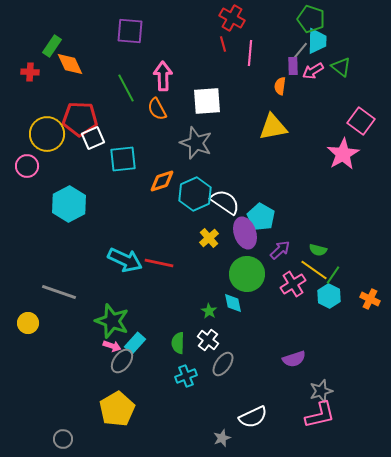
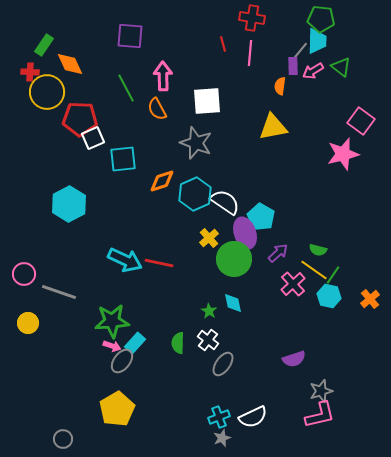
red cross at (232, 18): moved 20 px right; rotated 20 degrees counterclockwise
green pentagon at (311, 19): moved 10 px right; rotated 12 degrees counterclockwise
purple square at (130, 31): moved 5 px down
green rectangle at (52, 46): moved 8 px left, 1 px up
yellow circle at (47, 134): moved 42 px up
pink star at (343, 154): rotated 16 degrees clockwise
pink circle at (27, 166): moved 3 px left, 108 px down
purple arrow at (280, 250): moved 2 px left, 3 px down
green circle at (247, 274): moved 13 px left, 15 px up
pink cross at (293, 284): rotated 10 degrees counterclockwise
cyan hexagon at (329, 296): rotated 15 degrees counterclockwise
orange cross at (370, 299): rotated 24 degrees clockwise
green star at (112, 321): rotated 24 degrees counterclockwise
cyan cross at (186, 376): moved 33 px right, 41 px down
